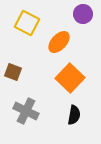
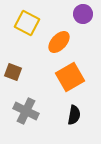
orange square: moved 1 px up; rotated 16 degrees clockwise
